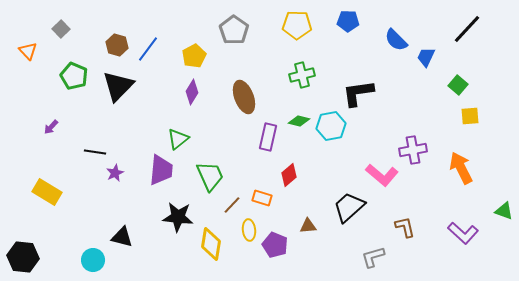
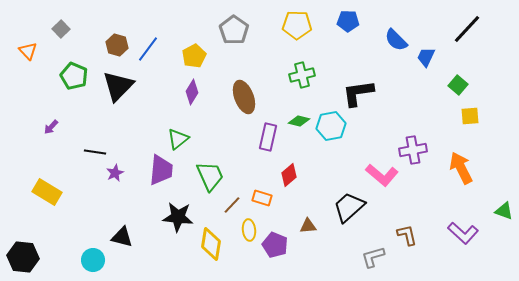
brown L-shape at (405, 227): moved 2 px right, 8 px down
